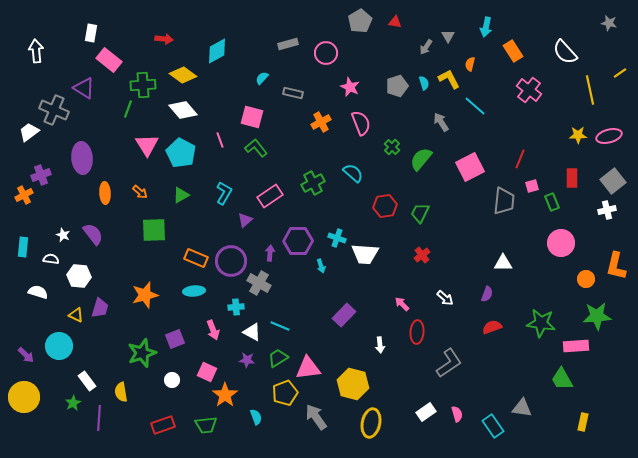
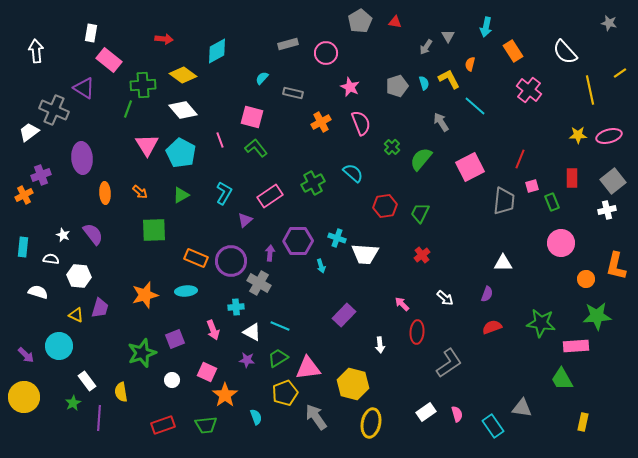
cyan ellipse at (194, 291): moved 8 px left
